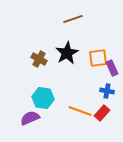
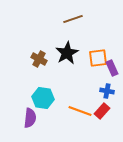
red rectangle: moved 2 px up
purple semicircle: rotated 120 degrees clockwise
